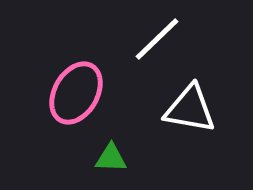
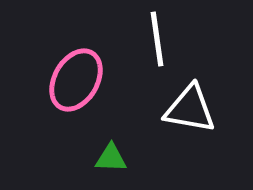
white line: rotated 54 degrees counterclockwise
pink ellipse: moved 13 px up
